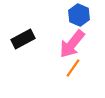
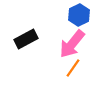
blue hexagon: rotated 10 degrees clockwise
black rectangle: moved 3 px right
